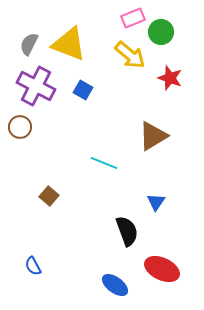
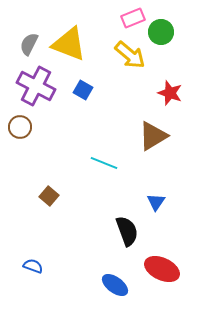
red star: moved 15 px down
blue semicircle: rotated 138 degrees clockwise
